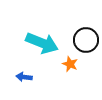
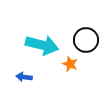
cyan arrow: moved 2 px down; rotated 8 degrees counterclockwise
